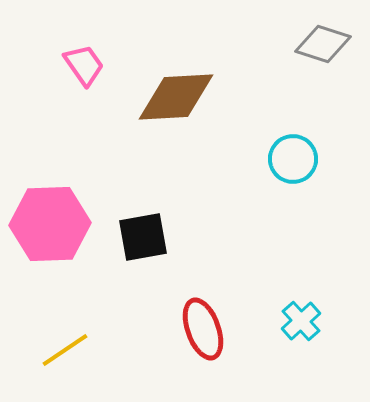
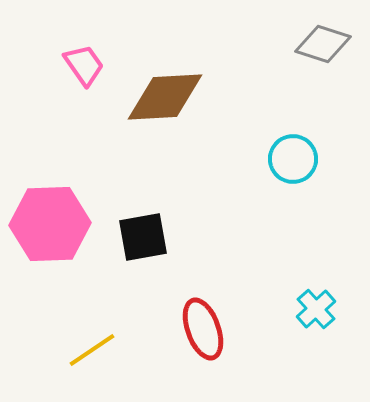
brown diamond: moved 11 px left
cyan cross: moved 15 px right, 12 px up
yellow line: moved 27 px right
